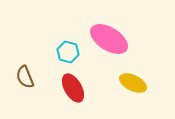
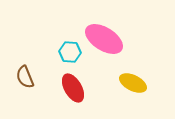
pink ellipse: moved 5 px left
cyan hexagon: moved 2 px right; rotated 10 degrees counterclockwise
